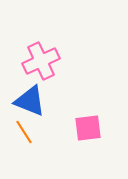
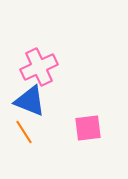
pink cross: moved 2 px left, 6 px down
